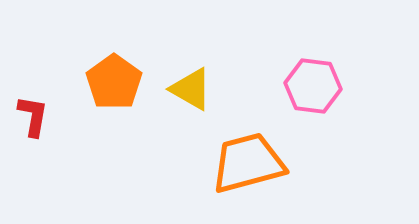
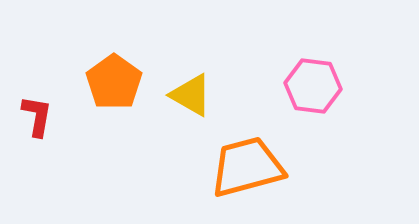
yellow triangle: moved 6 px down
red L-shape: moved 4 px right
orange trapezoid: moved 1 px left, 4 px down
